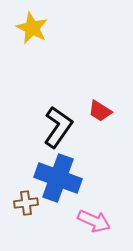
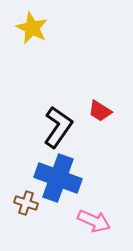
brown cross: rotated 25 degrees clockwise
